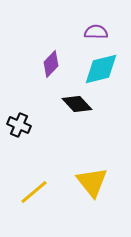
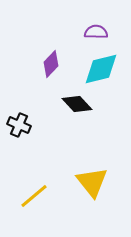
yellow line: moved 4 px down
